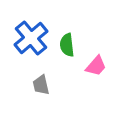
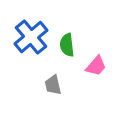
blue cross: moved 1 px up
gray trapezoid: moved 12 px right
